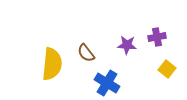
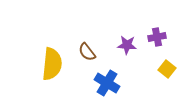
brown semicircle: moved 1 px right, 1 px up
